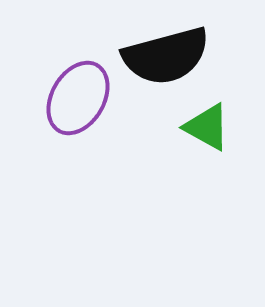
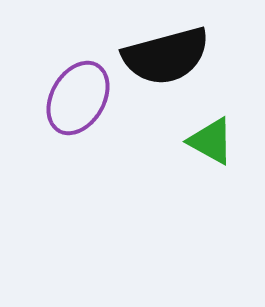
green triangle: moved 4 px right, 14 px down
